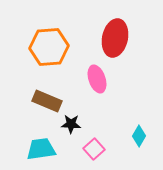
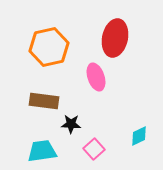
orange hexagon: rotated 9 degrees counterclockwise
pink ellipse: moved 1 px left, 2 px up
brown rectangle: moved 3 px left; rotated 16 degrees counterclockwise
cyan diamond: rotated 35 degrees clockwise
cyan trapezoid: moved 1 px right, 2 px down
